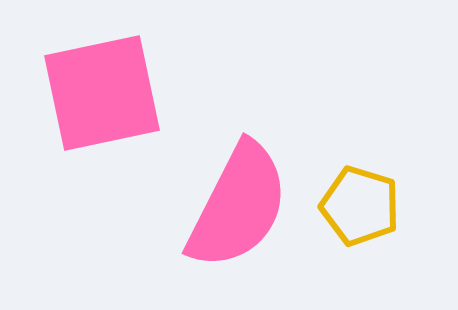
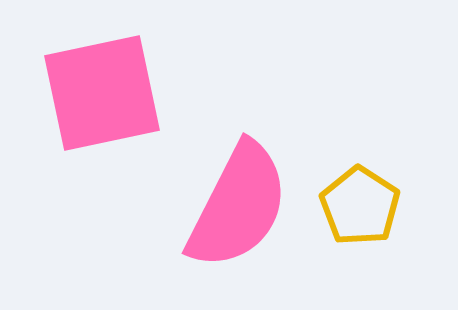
yellow pentagon: rotated 16 degrees clockwise
